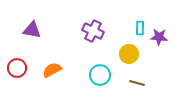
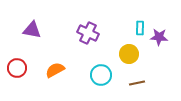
purple cross: moved 5 px left, 2 px down
orange semicircle: moved 3 px right
cyan circle: moved 1 px right
brown line: rotated 28 degrees counterclockwise
